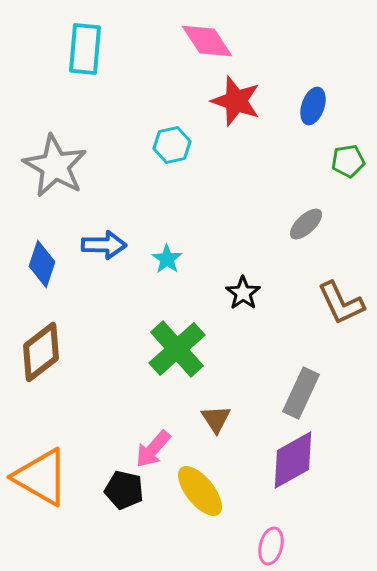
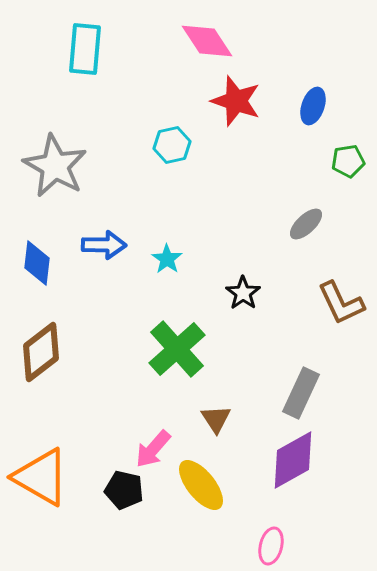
blue diamond: moved 5 px left, 1 px up; rotated 12 degrees counterclockwise
yellow ellipse: moved 1 px right, 6 px up
